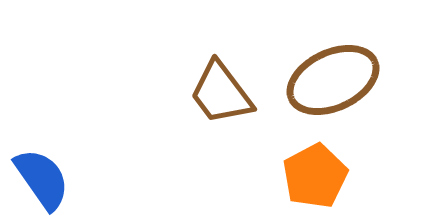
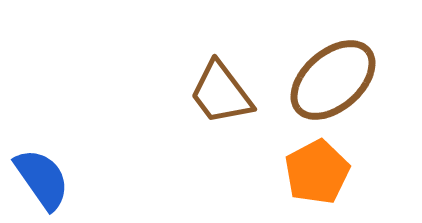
brown ellipse: rotated 16 degrees counterclockwise
orange pentagon: moved 2 px right, 4 px up
